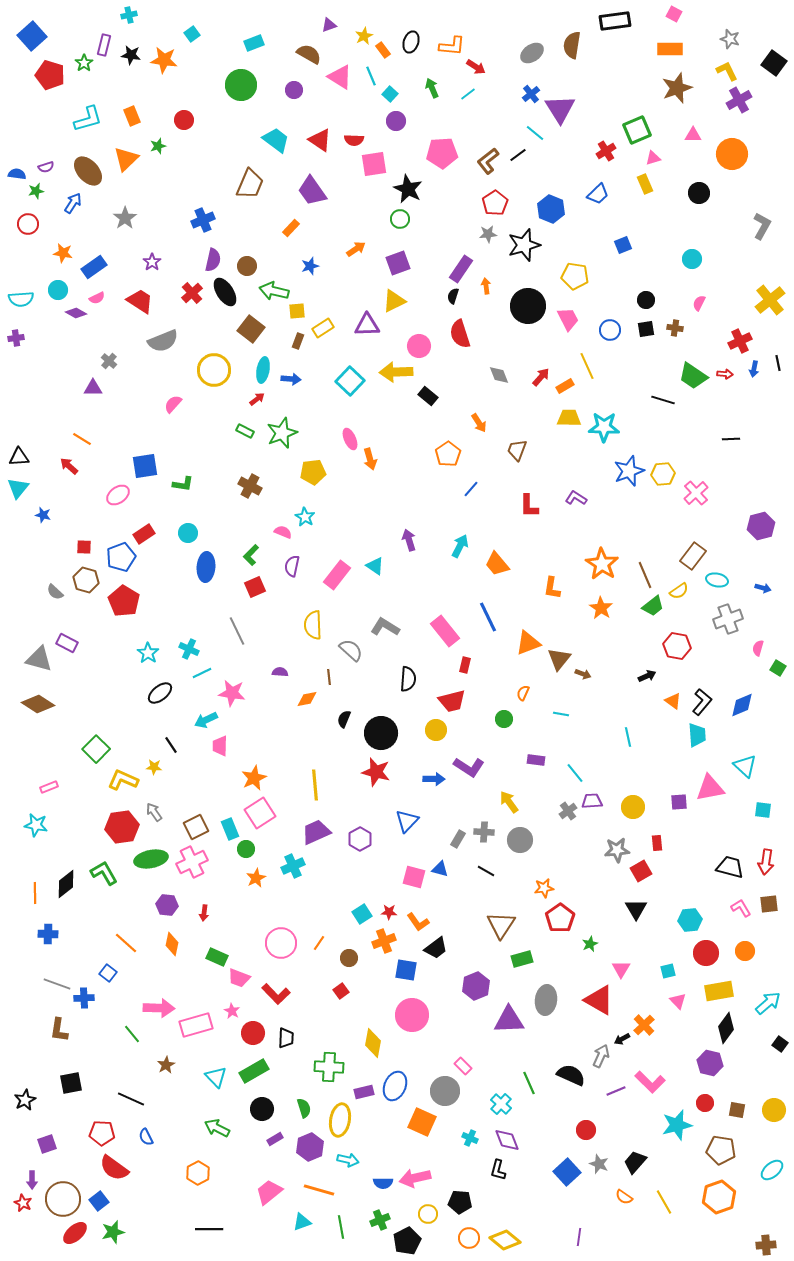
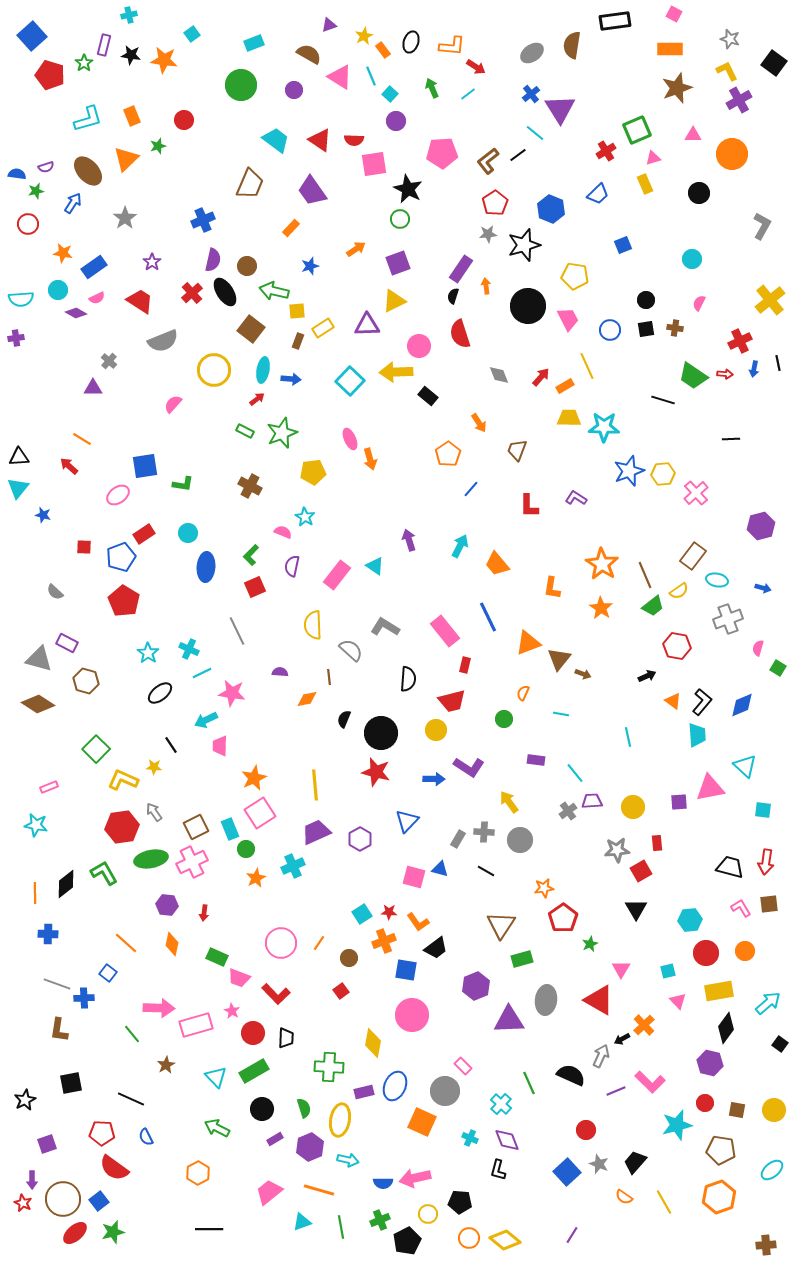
brown hexagon at (86, 580): moved 101 px down
red pentagon at (560, 918): moved 3 px right
purple line at (579, 1237): moved 7 px left, 2 px up; rotated 24 degrees clockwise
